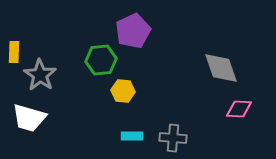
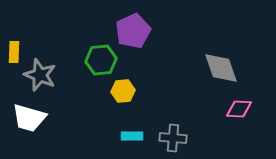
gray star: rotated 12 degrees counterclockwise
yellow hexagon: rotated 10 degrees counterclockwise
